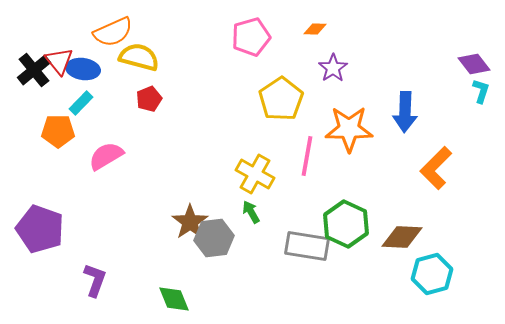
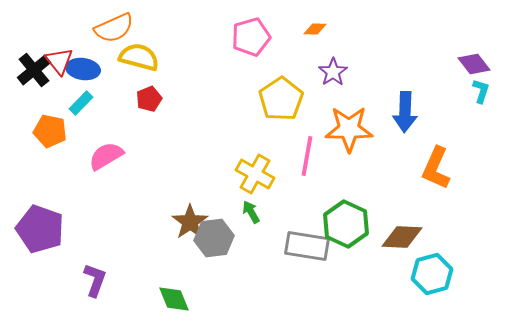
orange semicircle: moved 1 px right, 4 px up
purple star: moved 4 px down
orange pentagon: moved 8 px left; rotated 12 degrees clockwise
orange L-shape: rotated 21 degrees counterclockwise
